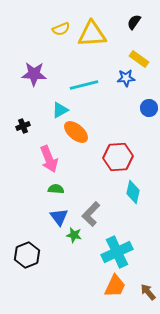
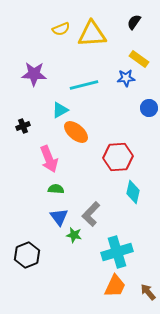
cyan cross: rotated 8 degrees clockwise
